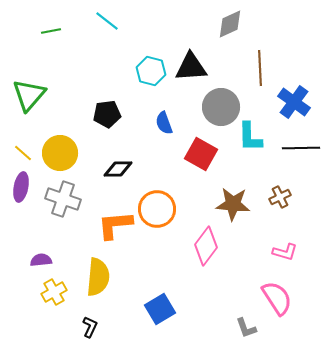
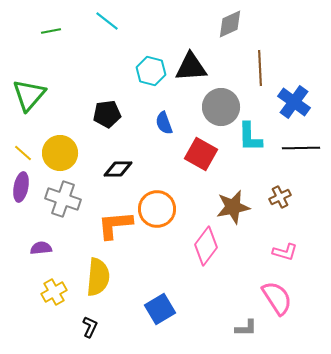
brown star: moved 3 px down; rotated 16 degrees counterclockwise
purple semicircle: moved 12 px up
gray L-shape: rotated 70 degrees counterclockwise
